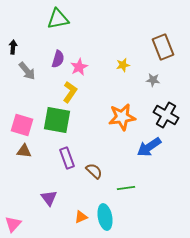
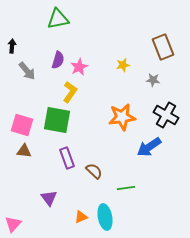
black arrow: moved 1 px left, 1 px up
purple semicircle: moved 1 px down
